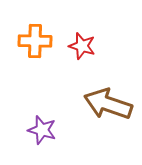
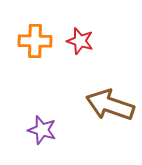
red star: moved 2 px left, 5 px up
brown arrow: moved 2 px right, 1 px down
